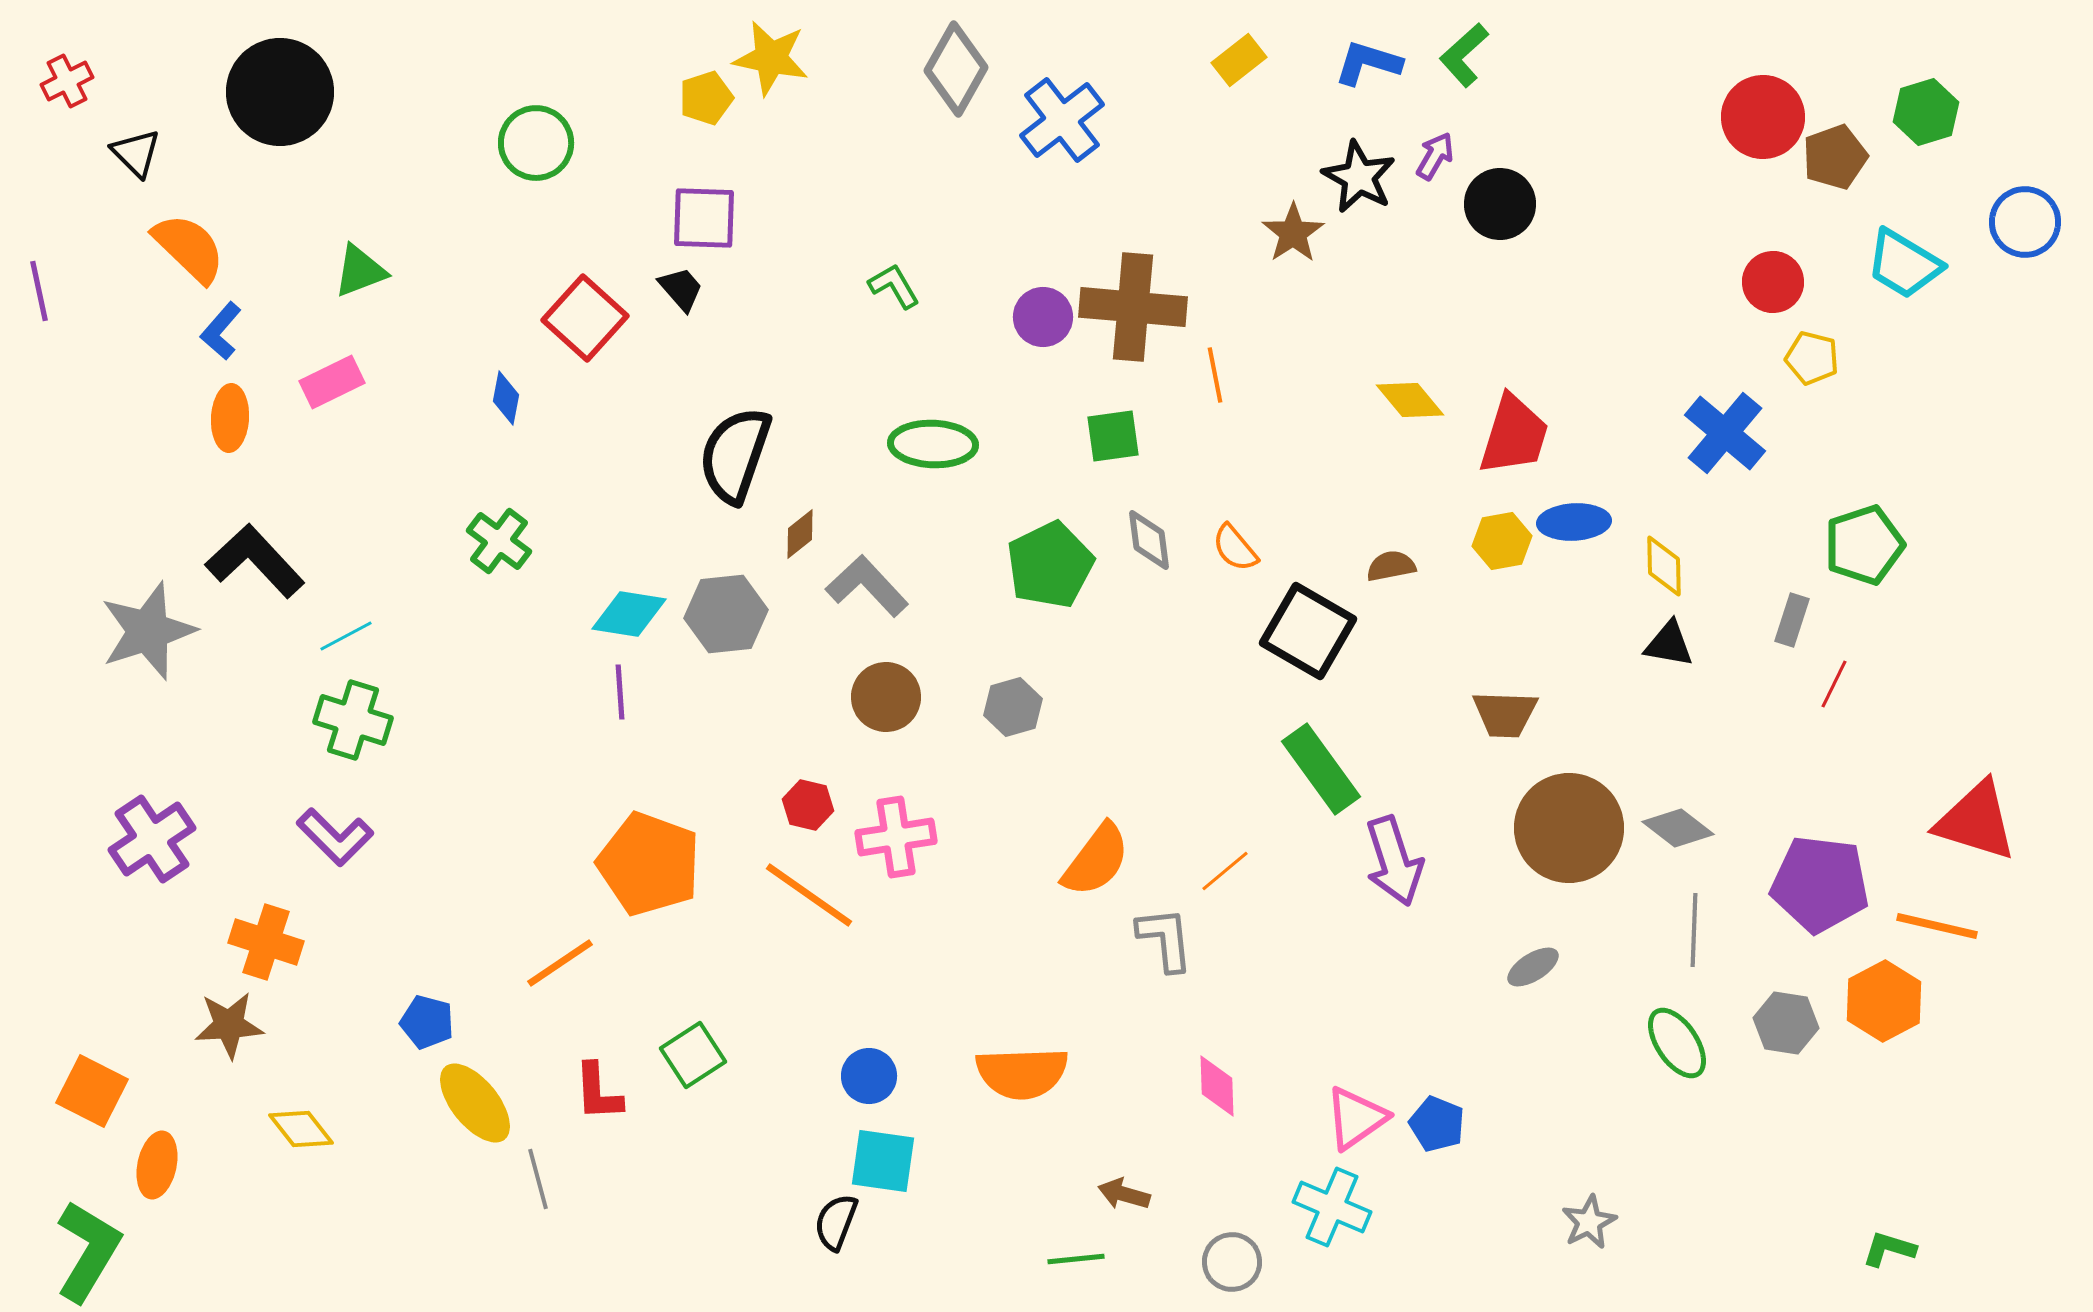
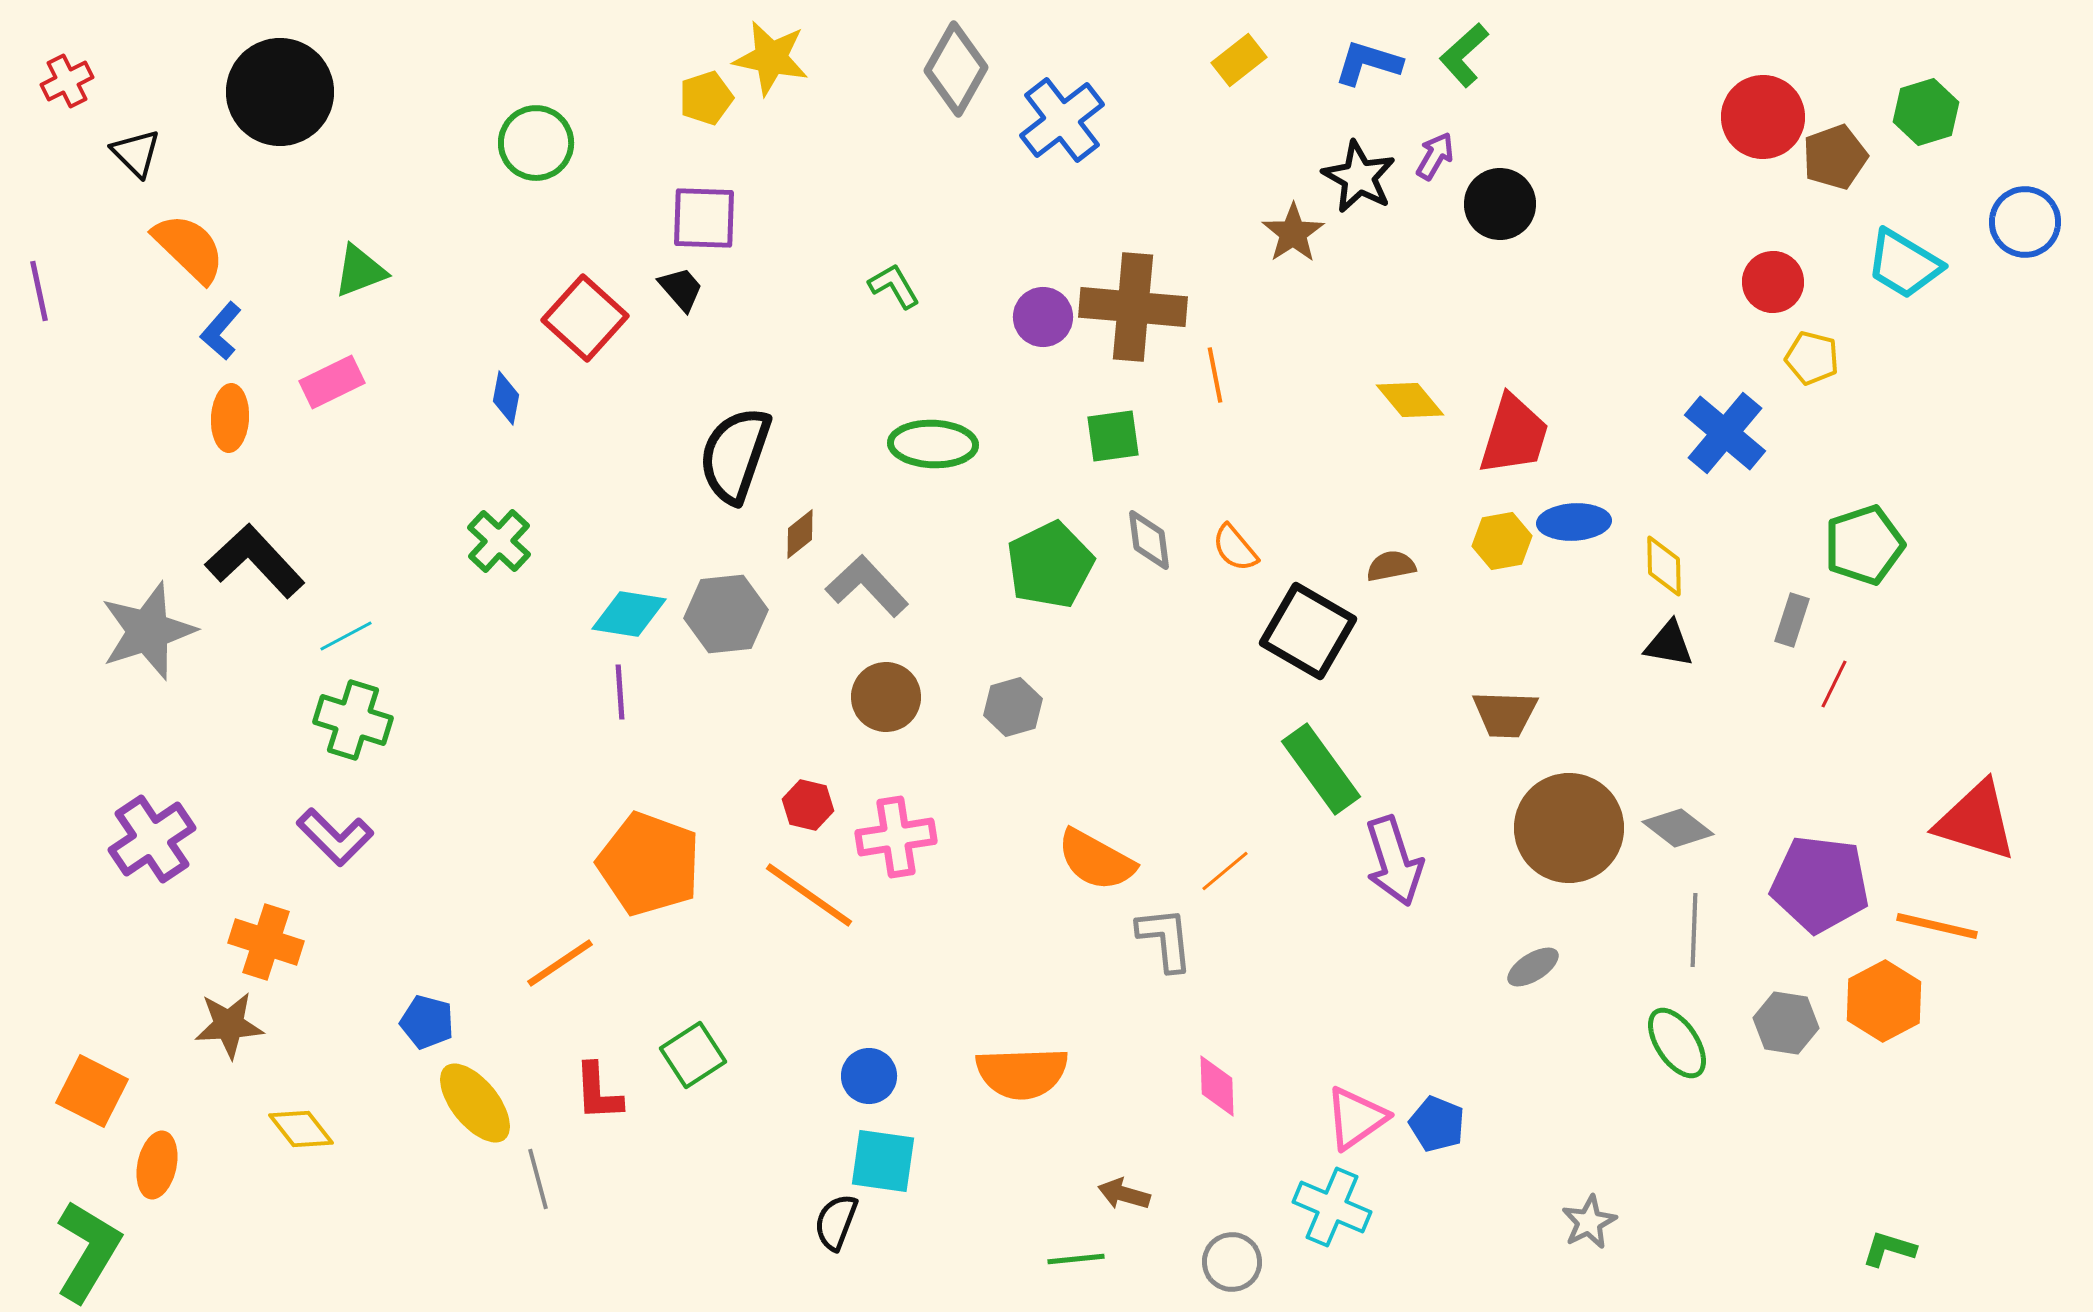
green cross at (499, 541): rotated 6 degrees clockwise
orange semicircle at (1096, 860): rotated 82 degrees clockwise
